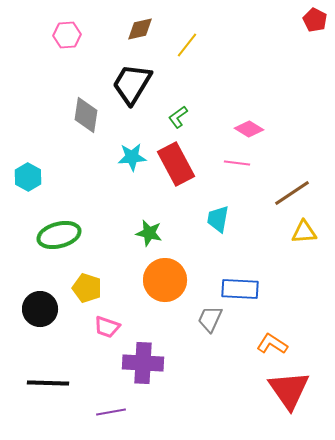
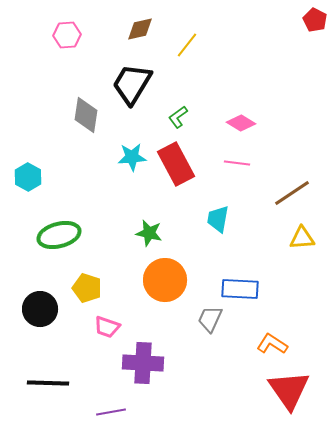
pink diamond: moved 8 px left, 6 px up
yellow triangle: moved 2 px left, 6 px down
